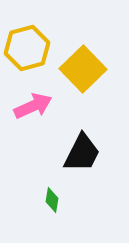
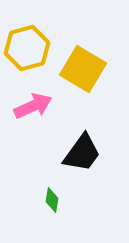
yellow square: rotated 15 degrees counterclockwise
black trapezoid: rotated 9 degrees clockwise
